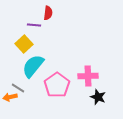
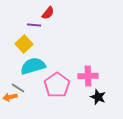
red semicircle: rotated 32 degrees clockwise
cyan semicircle: rotated 35 degrees clockwise
